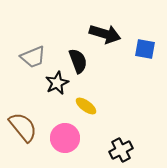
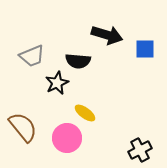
black arrow: moved 2 px right, 1 px down
blue square: rotated 10 degrees counterclockwise
gray trapezoid: moved 1 px left, 1 px up
black semicircle: rotated 115 degrees clockwise
yellow ellipse: moved 1 px left, 7 px down
pink circle: moved 2 px right
black cross: moved 19 px right
